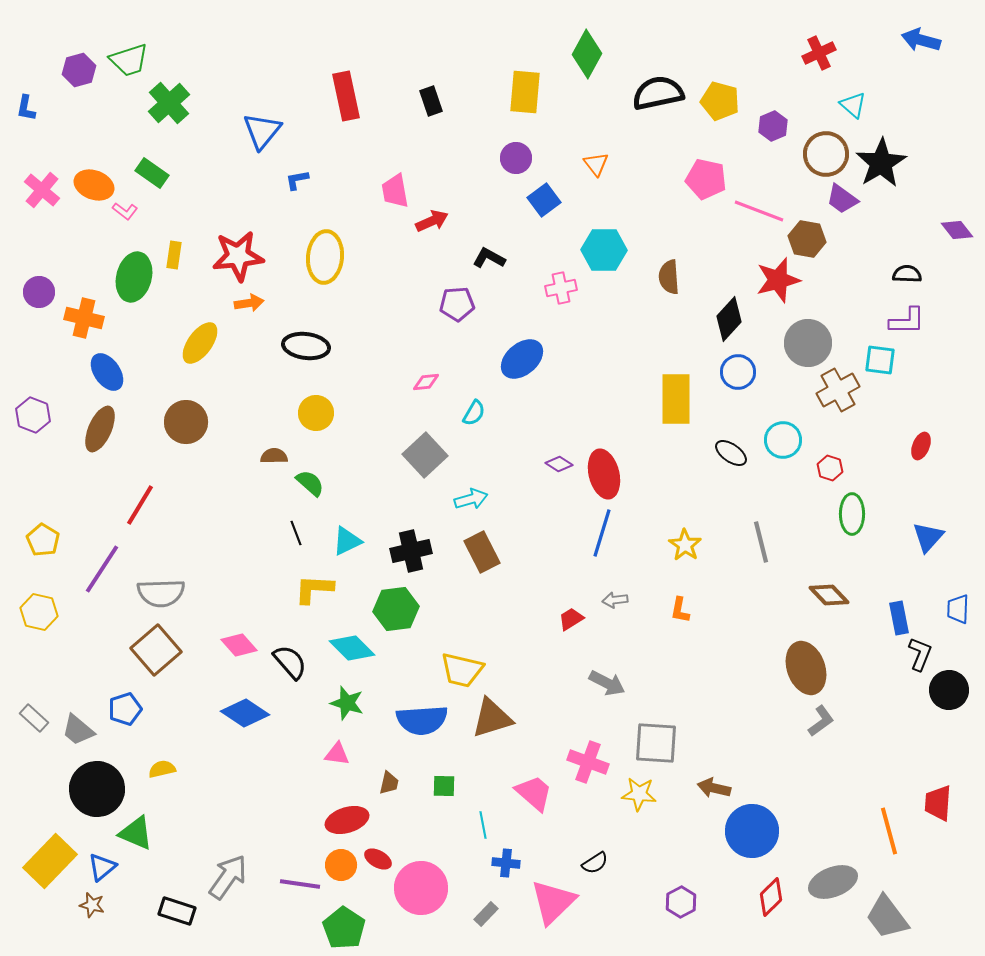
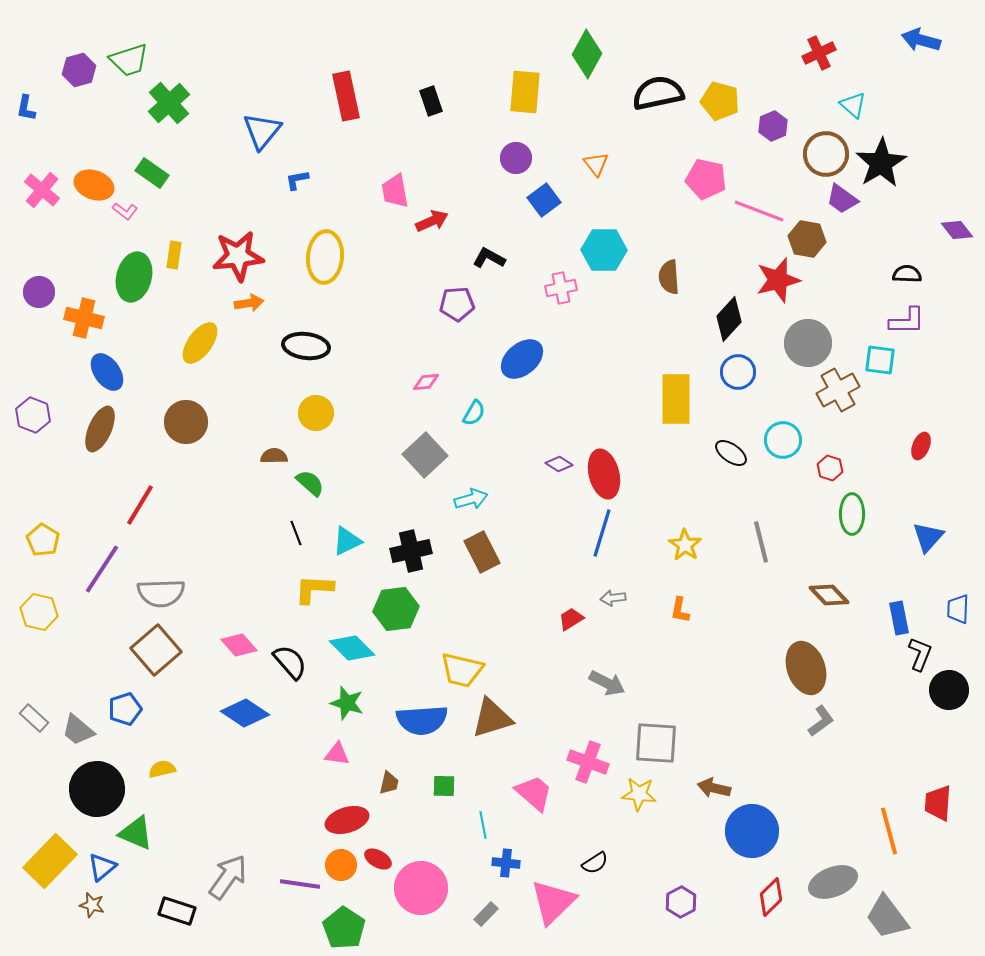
gray arrow at (615, 600): moved 2 px left, 2 px up
